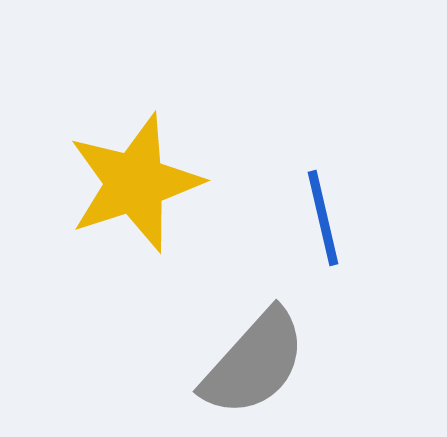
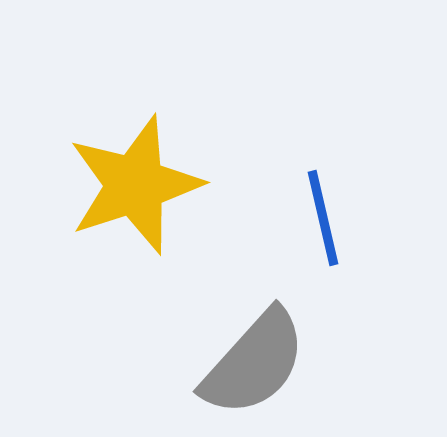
yellow star: moved 2 px down
